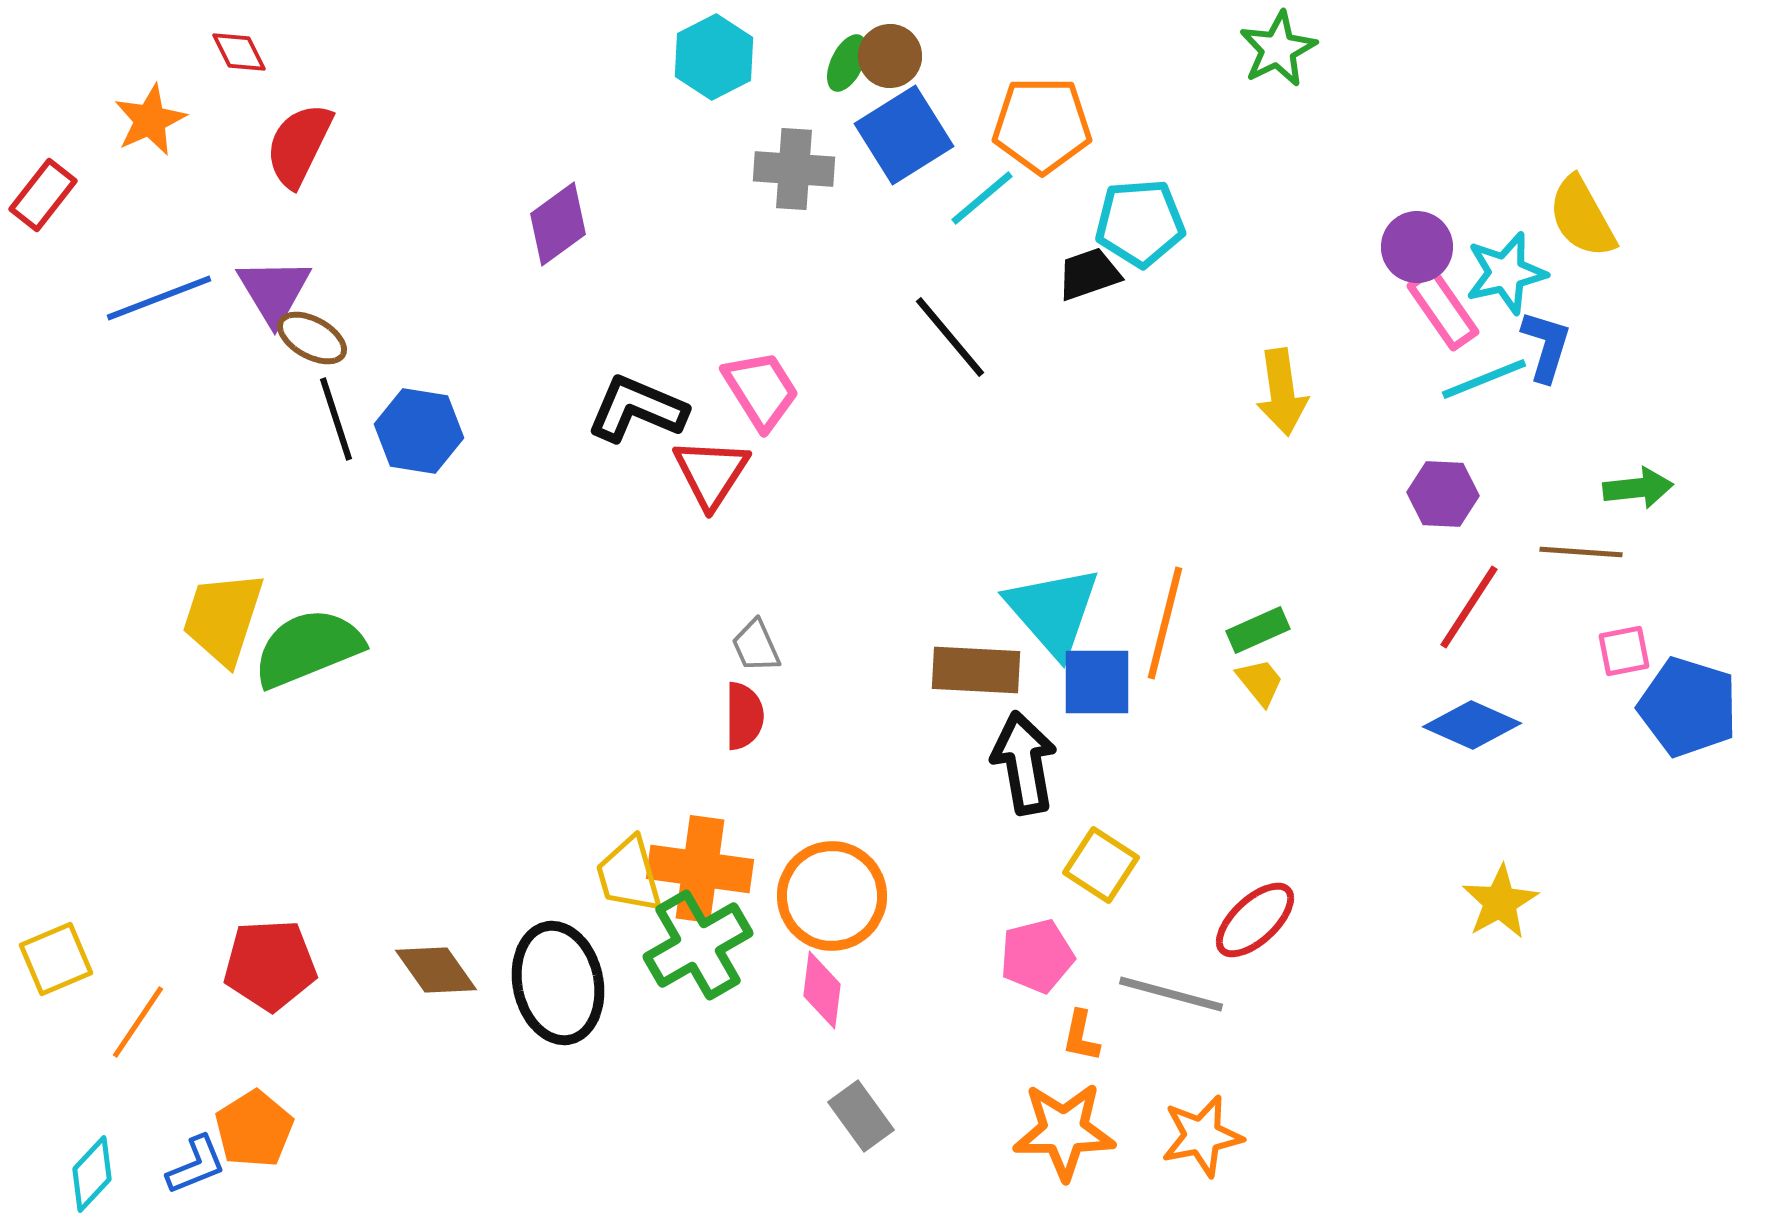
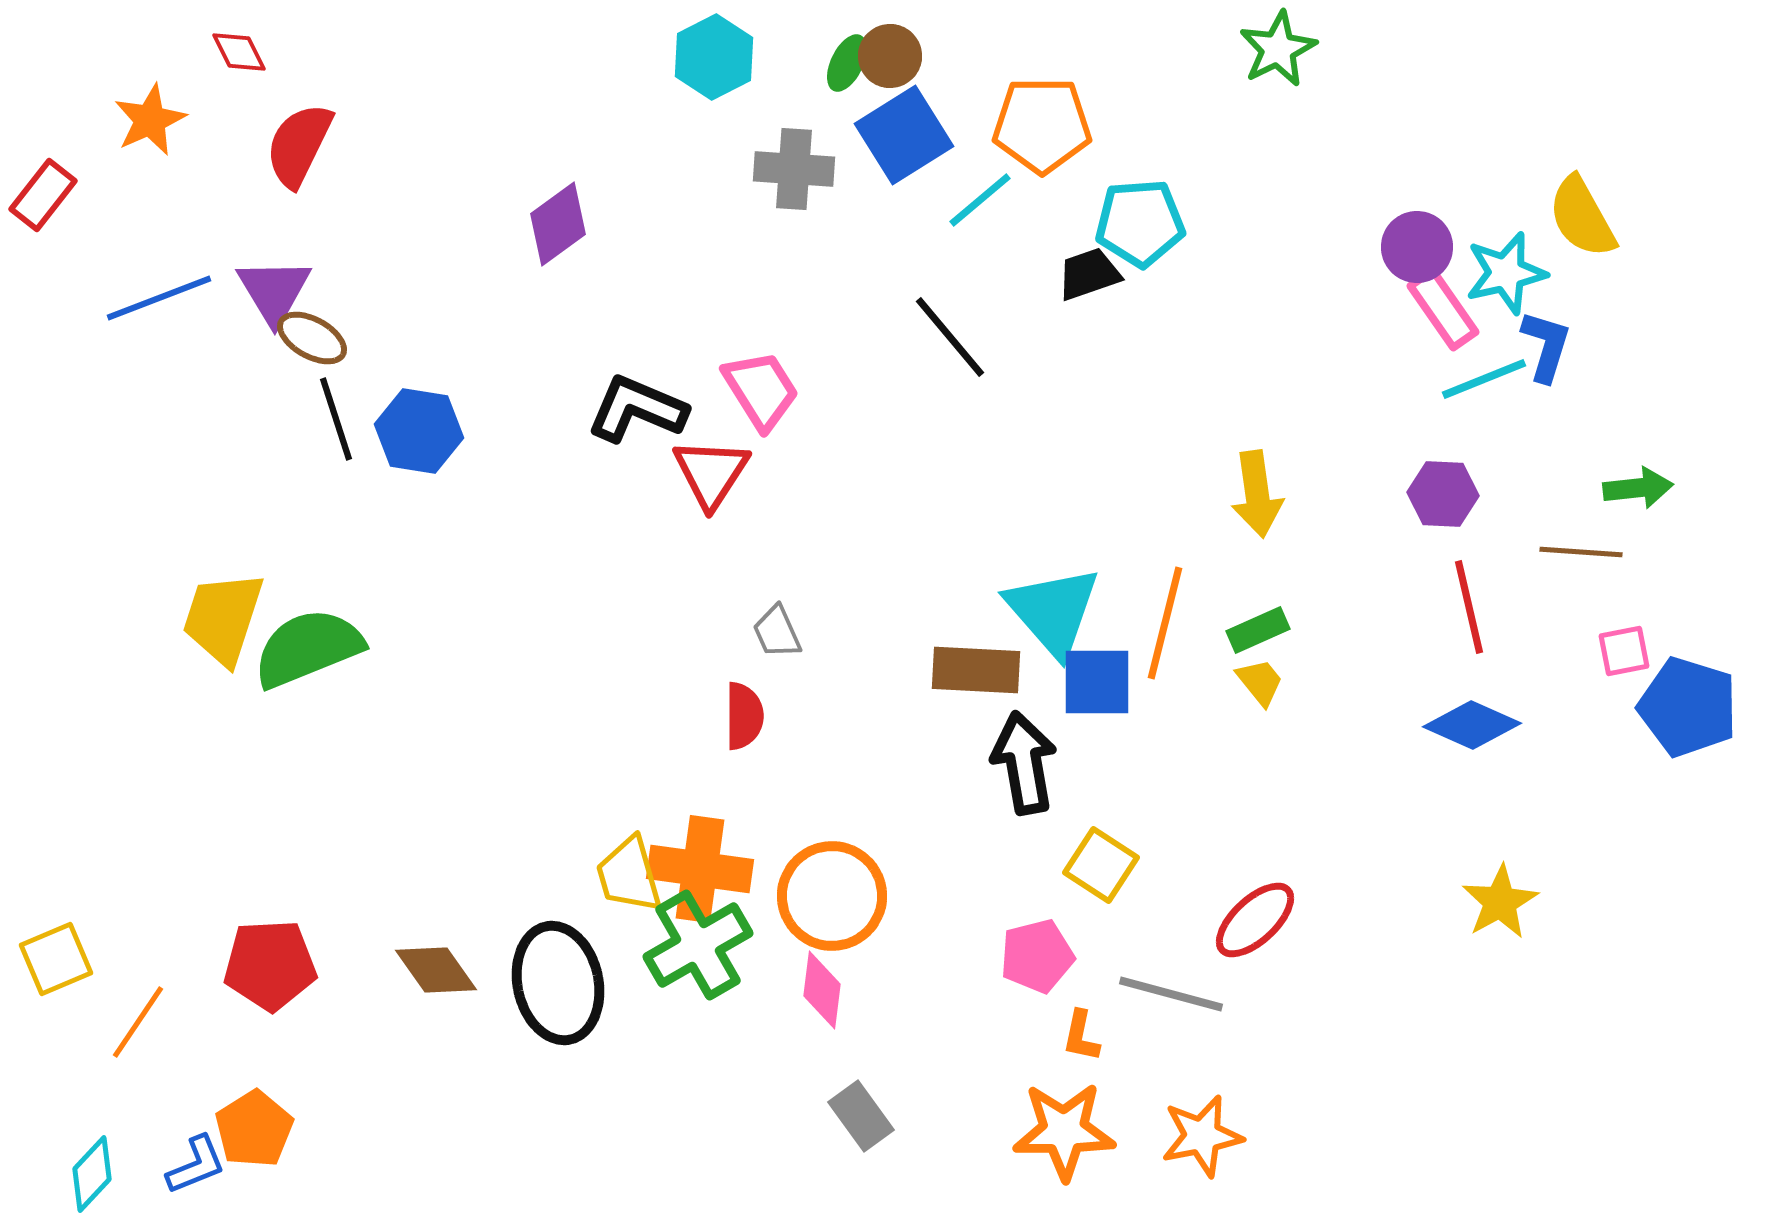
cyan line at (982, 198): moved 2 px left, 2 px down
yellow arrow at (1282, 392): moved 25 px left, 102 px down
red line at (1469, 607): rotated 46 degrees counterclockwise
gray trapezoid at (756, 646): moved 21 px right, 14 px up
